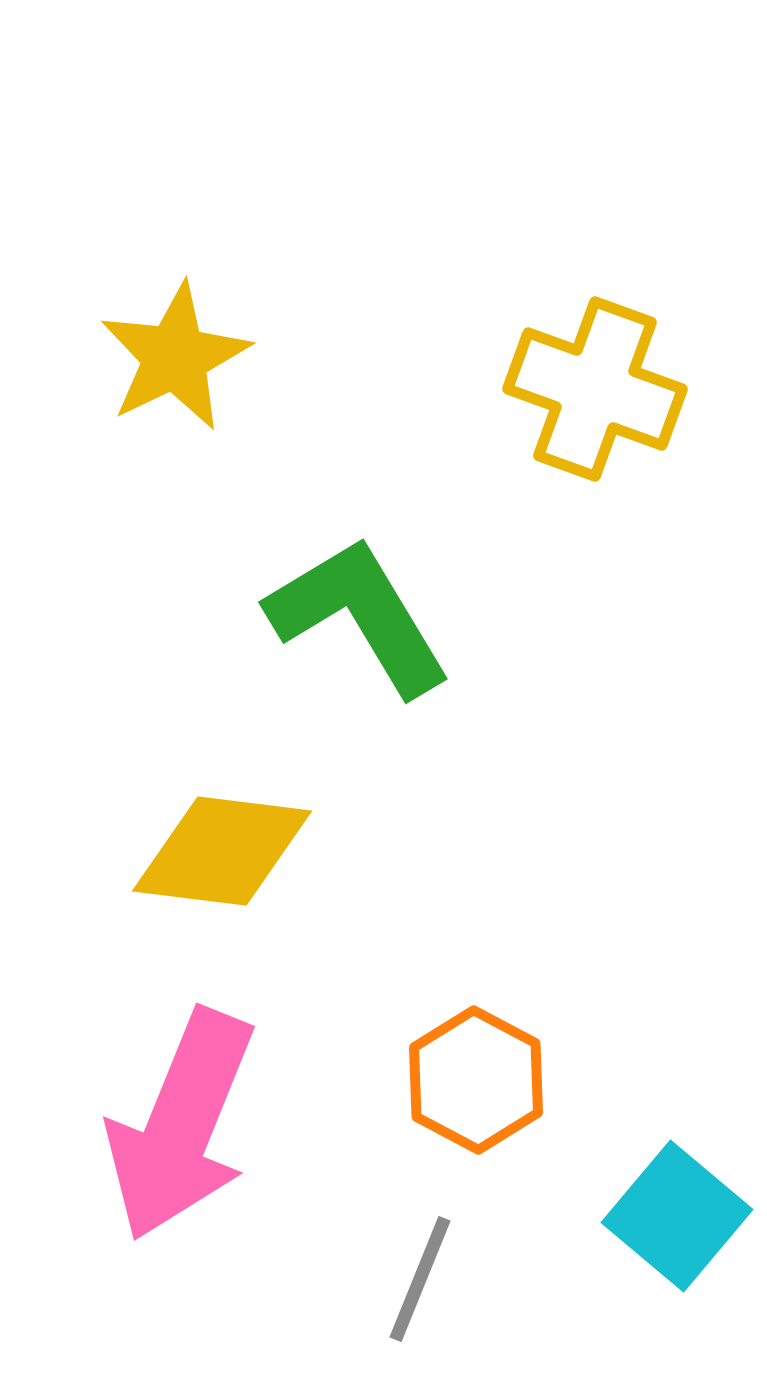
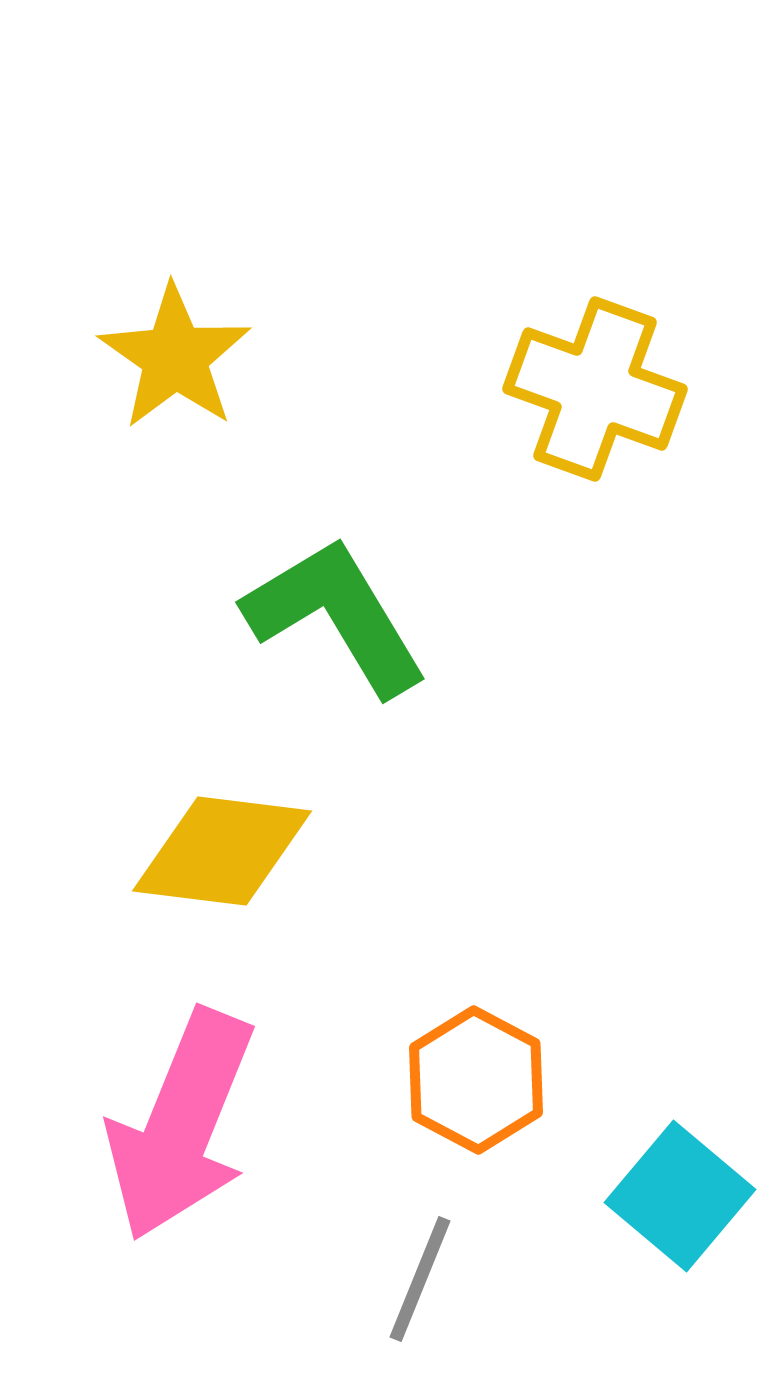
yellow star: rotated 11 degrees counterclockwise
green L-shape: moved 23 px left
cyan square: moved 3 px right, 20 px up
